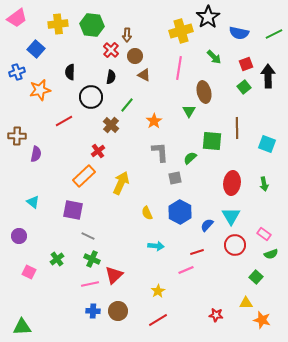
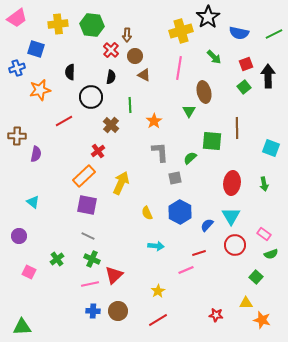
blue square at (36, 49): rotated 24 degrees counterclockwise
blue cross at (17, 72): moved 4 px up
green line at (127, 105): moved 3 px right; rotated 42 degrees counterclockwise
cyan square at (267, 144): moved 4 px right, 4 px down
purple square at (73, 210): moved 14 px right, 5 px up
red line at (197, 252): moved 2 px right, 1 px down
